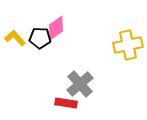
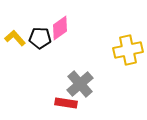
pink diamond: moved 4 px right
yellow cross: moved 5 px down
